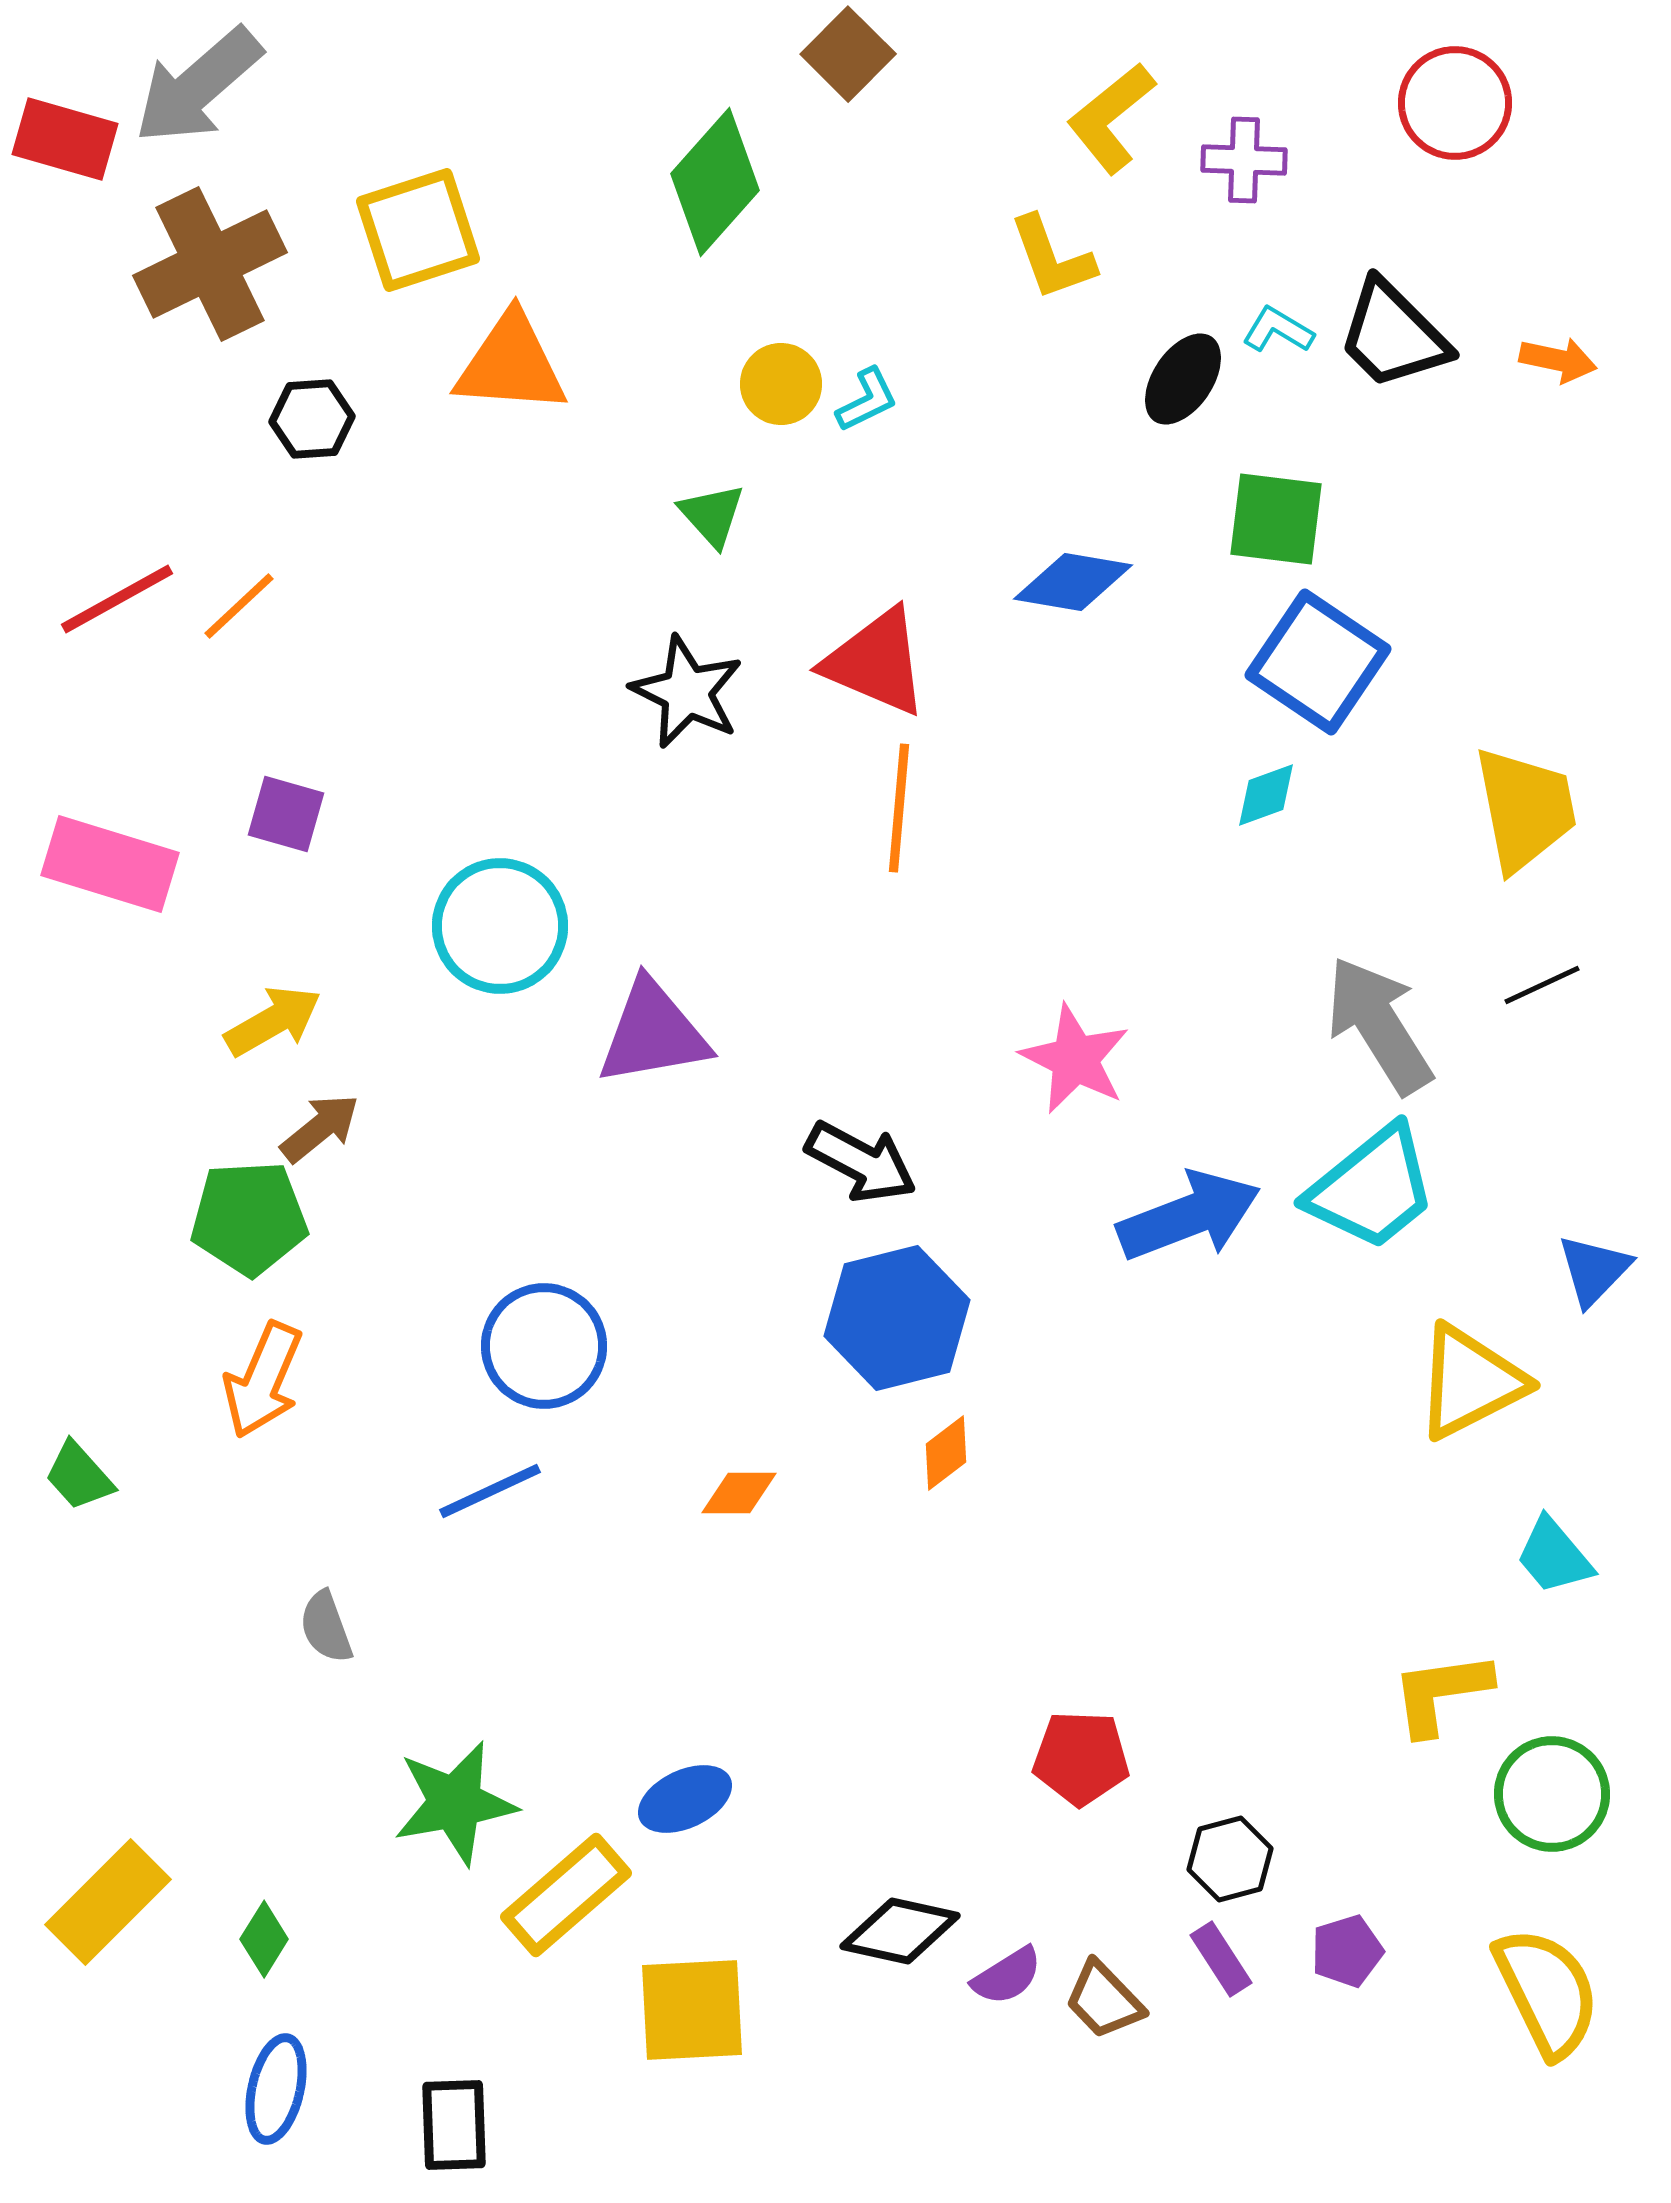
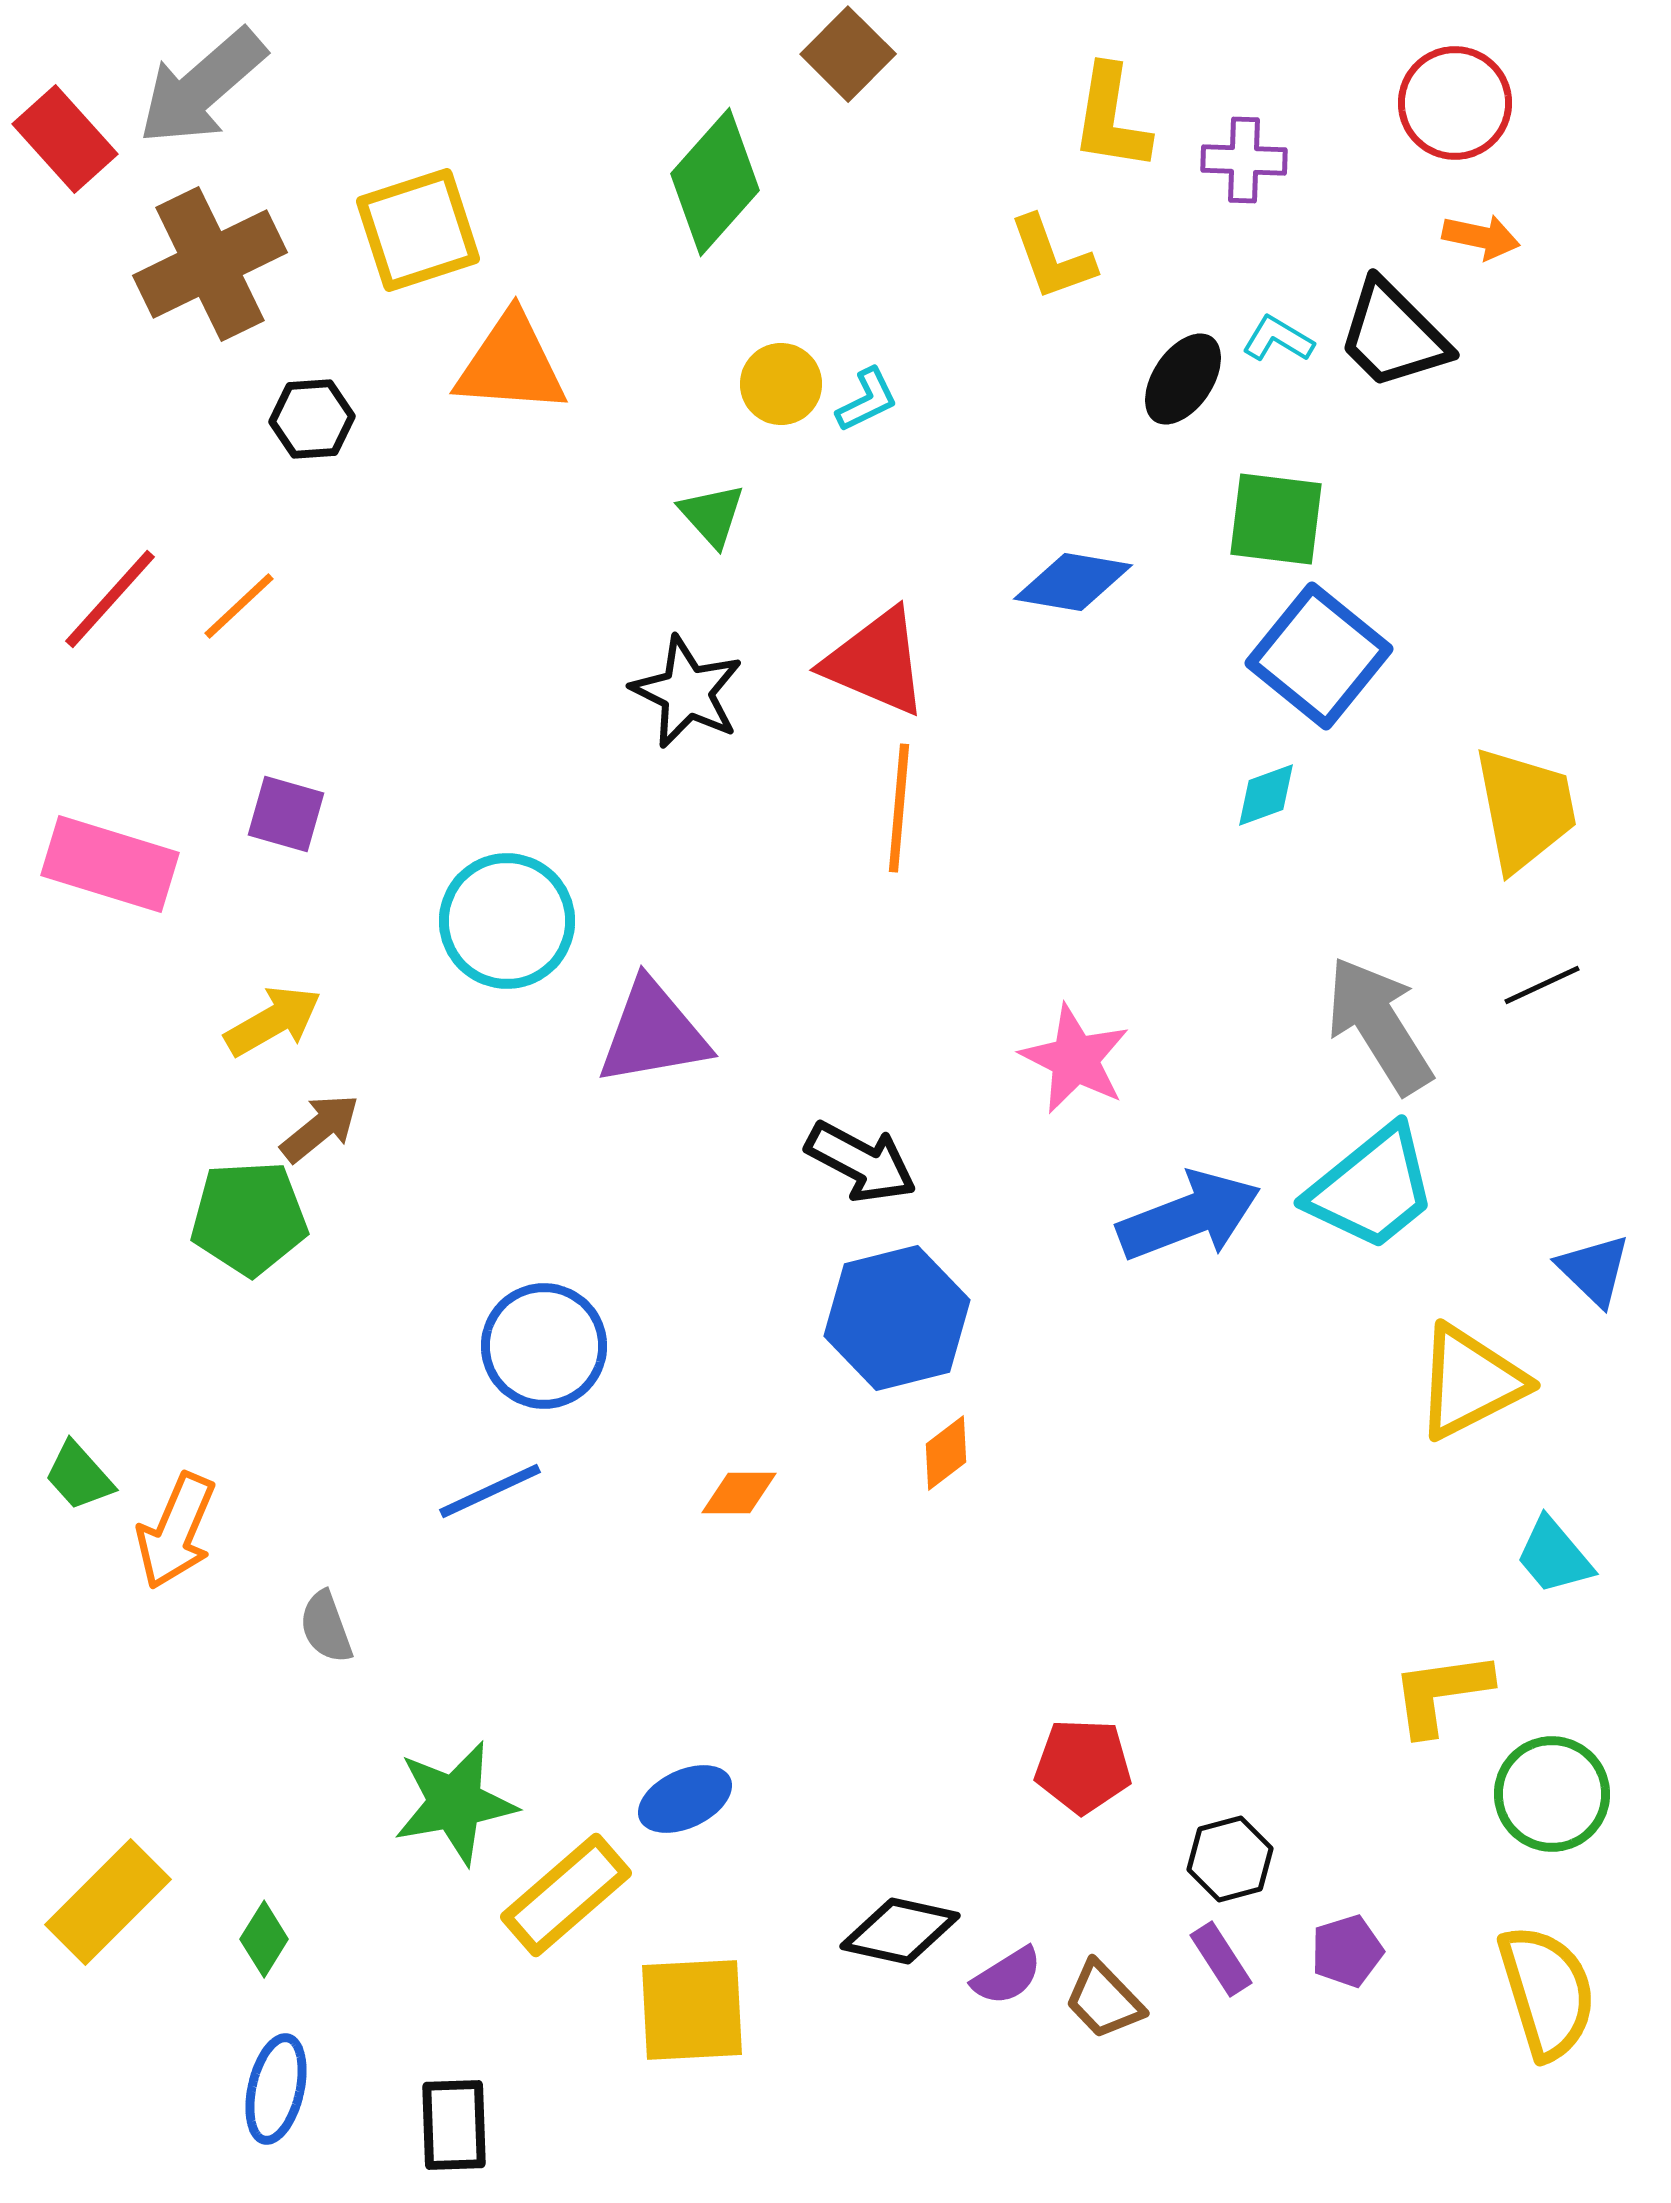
gray arrow at (198, 86): moved 4 px right, 1 px down
yellow L-shape at (1111, 118): rotated 42 degrees counterclockwise
red rectangle at (65, 139): rotated 32 degrees clockwise
cyan L-shape at (1278, 330): moved 9 px down
orange arrow at (1558, 360): moved 77 px left, 123 px up
red line at (117, 599): moved 7 px left; rotated 19 degrees counterclockwise
blue square at (1318, 662): moved 1 px right, 6 px up; rotated 5 degrees clockwise
cyan circle at (500, 926): moved 7 px right, 5 px up
blue triangle at (1594, 1270): rotated 30 degrees counterclockwise
orange arrow at (263, 1380): moved 87 px left, 151 px down
red pentagon at (1081, 1758): moved 2 px right, 8 px down
yellow semicircle at (1547, 1992): rotated 9 degrees clockwise
